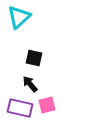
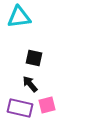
cyan triangle: rotated 35 degrees clockwise
